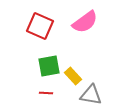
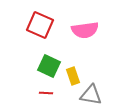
pink semicircle: moved 8 px down; rotated 28 degrees clockwise
red square: moved 1 px up
green square: rotated 35 degrees clockwise
yellow rectangle: rotated 24 degrees clockwise
